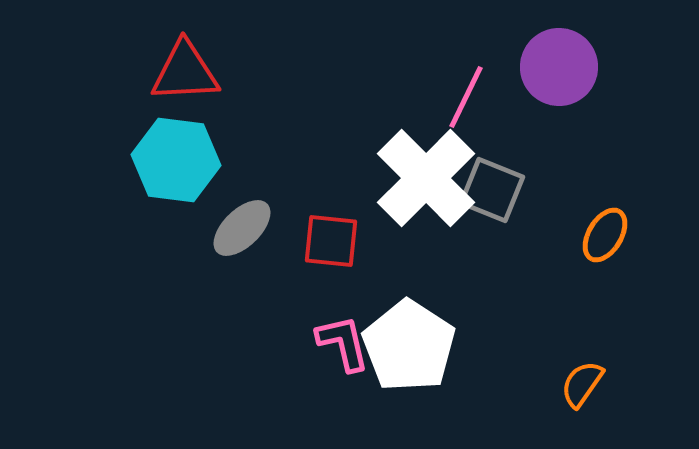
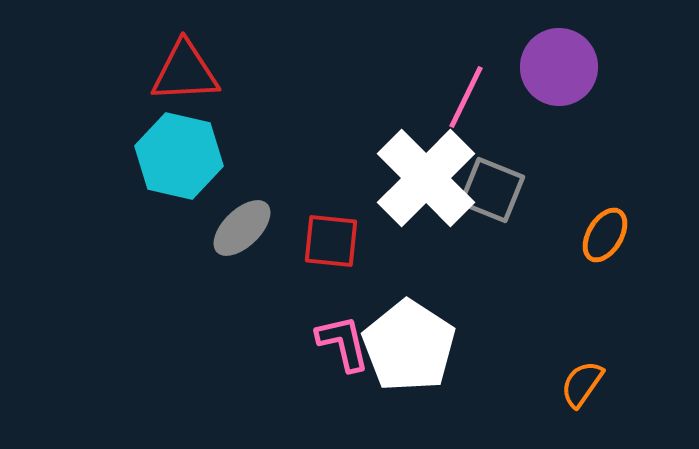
cyan hexagon: moved 3 px right, 4 px up; rotated 6 degrees clockwise
